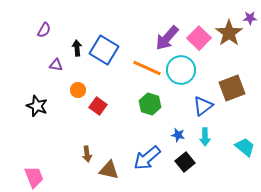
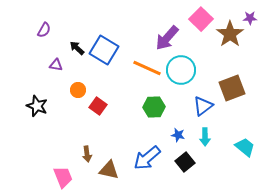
brown star: moved 1 px right, 1 px down
pink square: moved 2 px right, 19 px up
black arrow: rotated 42 degrees counterclockwise
green hexagon: moved 4 px right, 3 px down; rotated 20 degrees counterclockwise
pink trapezoid: moved 29 px right
